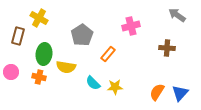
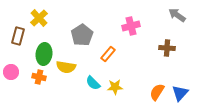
yellow cross: rotated 18 degrees clockwise
